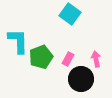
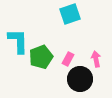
cyan square: rotated 35 degrees clockwise
black circle: moved 1 px left
